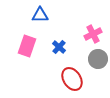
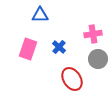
pink cross: rotated 18 degrees clockwise
pink rectangle: moved 1 px right, 3 px down
